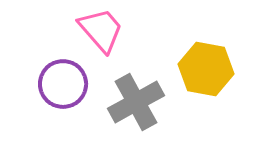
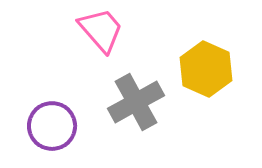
yellow hexagon: rotated 14 degrees clockwise
purple circle: moved 11 px left, 42 px down
